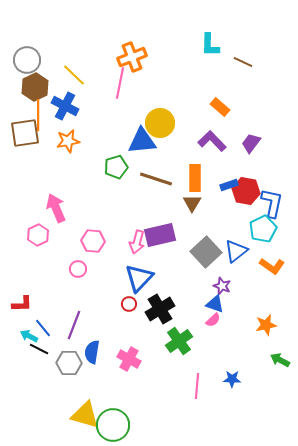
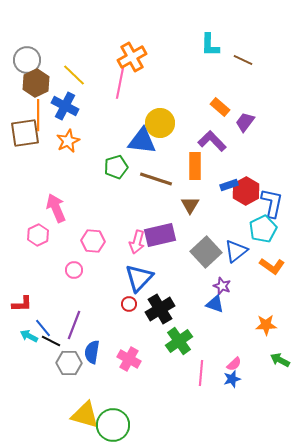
orange cross at (132, 57): rotated 8 degrees counterclockwise
brown line at (243, 62): moved 2 px up
brown hexagon at (35, 87): moved 1 px right, 4 px up
orange star at (68, 141): rotated 15 degrees counterclockwise
blue triangle at (142, 141): rotated 12 degrees clockwise
purple trapezoid at (251, 143): moved 6 px left, 21 px up
orange rectangle at (195, 178): moved 12 px up
red hexagon at (246, 191): rotated 20 degrees clockwise
brown triangle at (192, 203): moved 2 px left, 2 px down
pink circle at (78, 269): moved 4 px left, 1 px down
pink semicircle at (213, 320): moved 21 px right, 44 px down
orange star at (266, 325): rotated 10 degrees clockwise
black line at (39, 349): moved 12 px right, 8 px up
blue star at (232, 379): rotated 18 degrees counterclockwise
pink line at (197, 386): moved 4 px right, 13 px up
